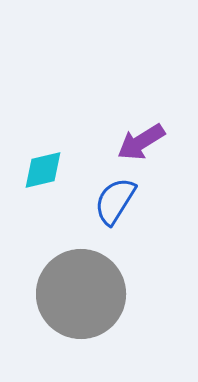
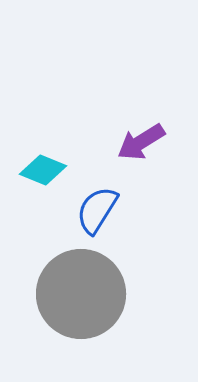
cyan diamond: rotated 36 degrees clockwise
blue semicircle: moved 18 px left, 9 px down
